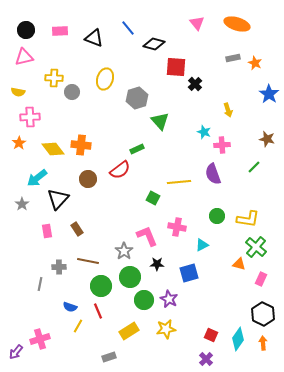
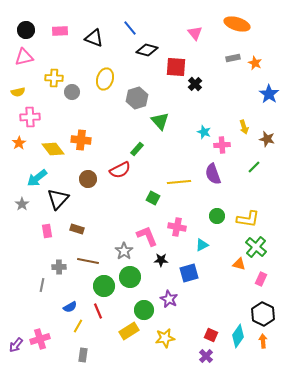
pink triangle at (197, 23): moved 2 px left, 10 px down
blue line at (128, 28): moved 2 px right
black diamond at (154, 44): moved 7 px left, 6 px down
yellow semicircle at (18, 92): rotated 24 degrees counterclockwise
yellow arrow at (228, 110): moved 16 px right, 17 px down
orange cross at (81, 145): moved 5 px up
green rectangle at (137, 149): rotated 24 degrees counterclockwise
red semicircle at (120, 170): rotated 10 degrees clockwise
brown rectangle at (77, 229): rotated 40 degrees counterclockwise
black star at (157, 264): moved 4 px right, 4 px up
gray line at (40, 284): moved 2 px right, 1 px down
green circle at (101, 286): moved 3 px right
green circle at (144, 300): moved 10 px down
blue semicircle at (70, 307): rotated 48 degrees counterclockwise
yellow star at (166, 329): moved 1 px left, 9 px down
cyan diamond at (238, 339): moved 3 px up
orange arrow at (263, 343): moved 2 px up
purple arrow at (16, 352): moved 7 px up
gray rectangle at (109, 357): moved 26 px left, 2 px up; rotated 64 degrees counterclockwise
purple cross at (206, 359): moved 3 px up
